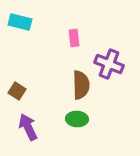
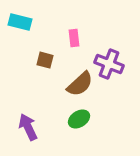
brown semicircle: moved 1 px left, 1 px up; rotated 48 degrees clockwise
brown square: moved 28 px right, 31 px up; rotated 18 degrees counterclockwise
green ellipse: moved 2 px right; rotated 35 degrees counterclockwise
